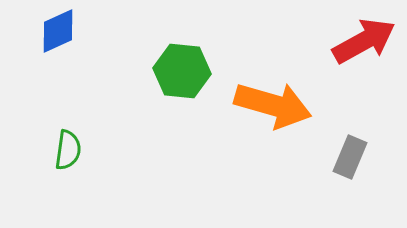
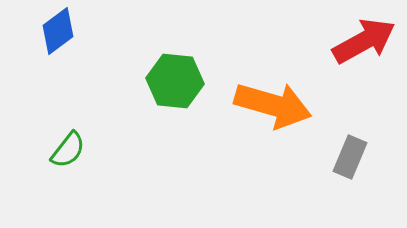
blue diamond: rotated 12 degrees counterclockwise
green hexagon: moved 7 px left, 10 px down
green semicircle: rotated 30 degrees clockwise
